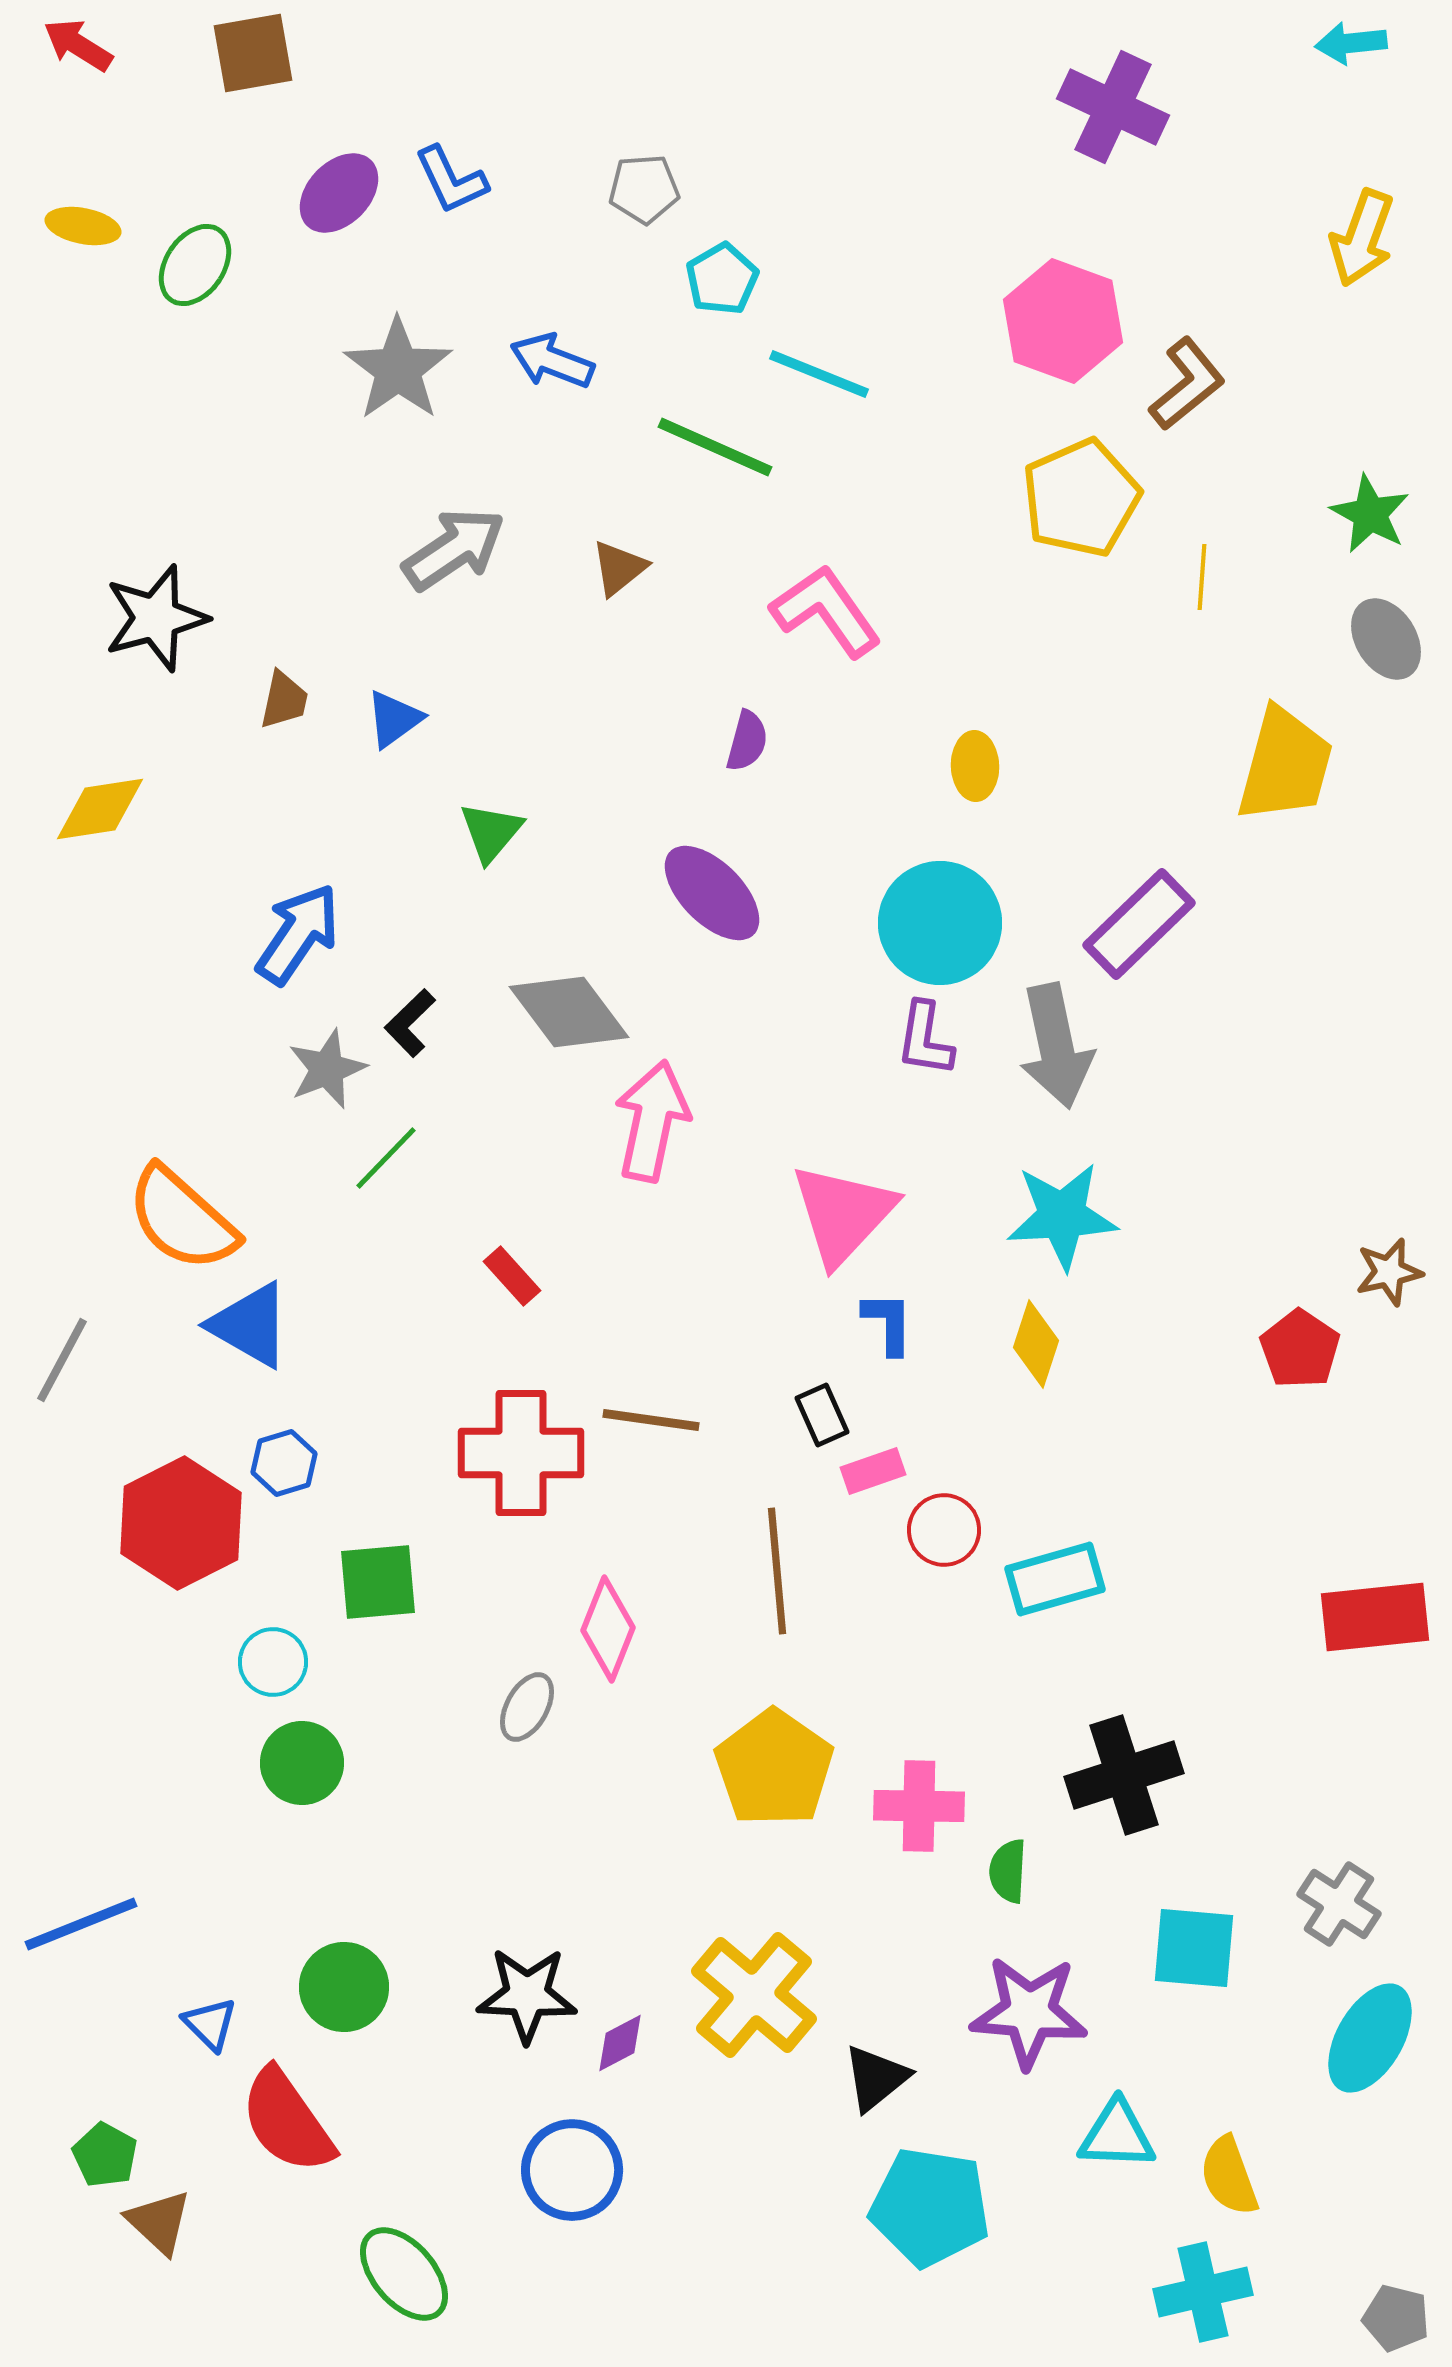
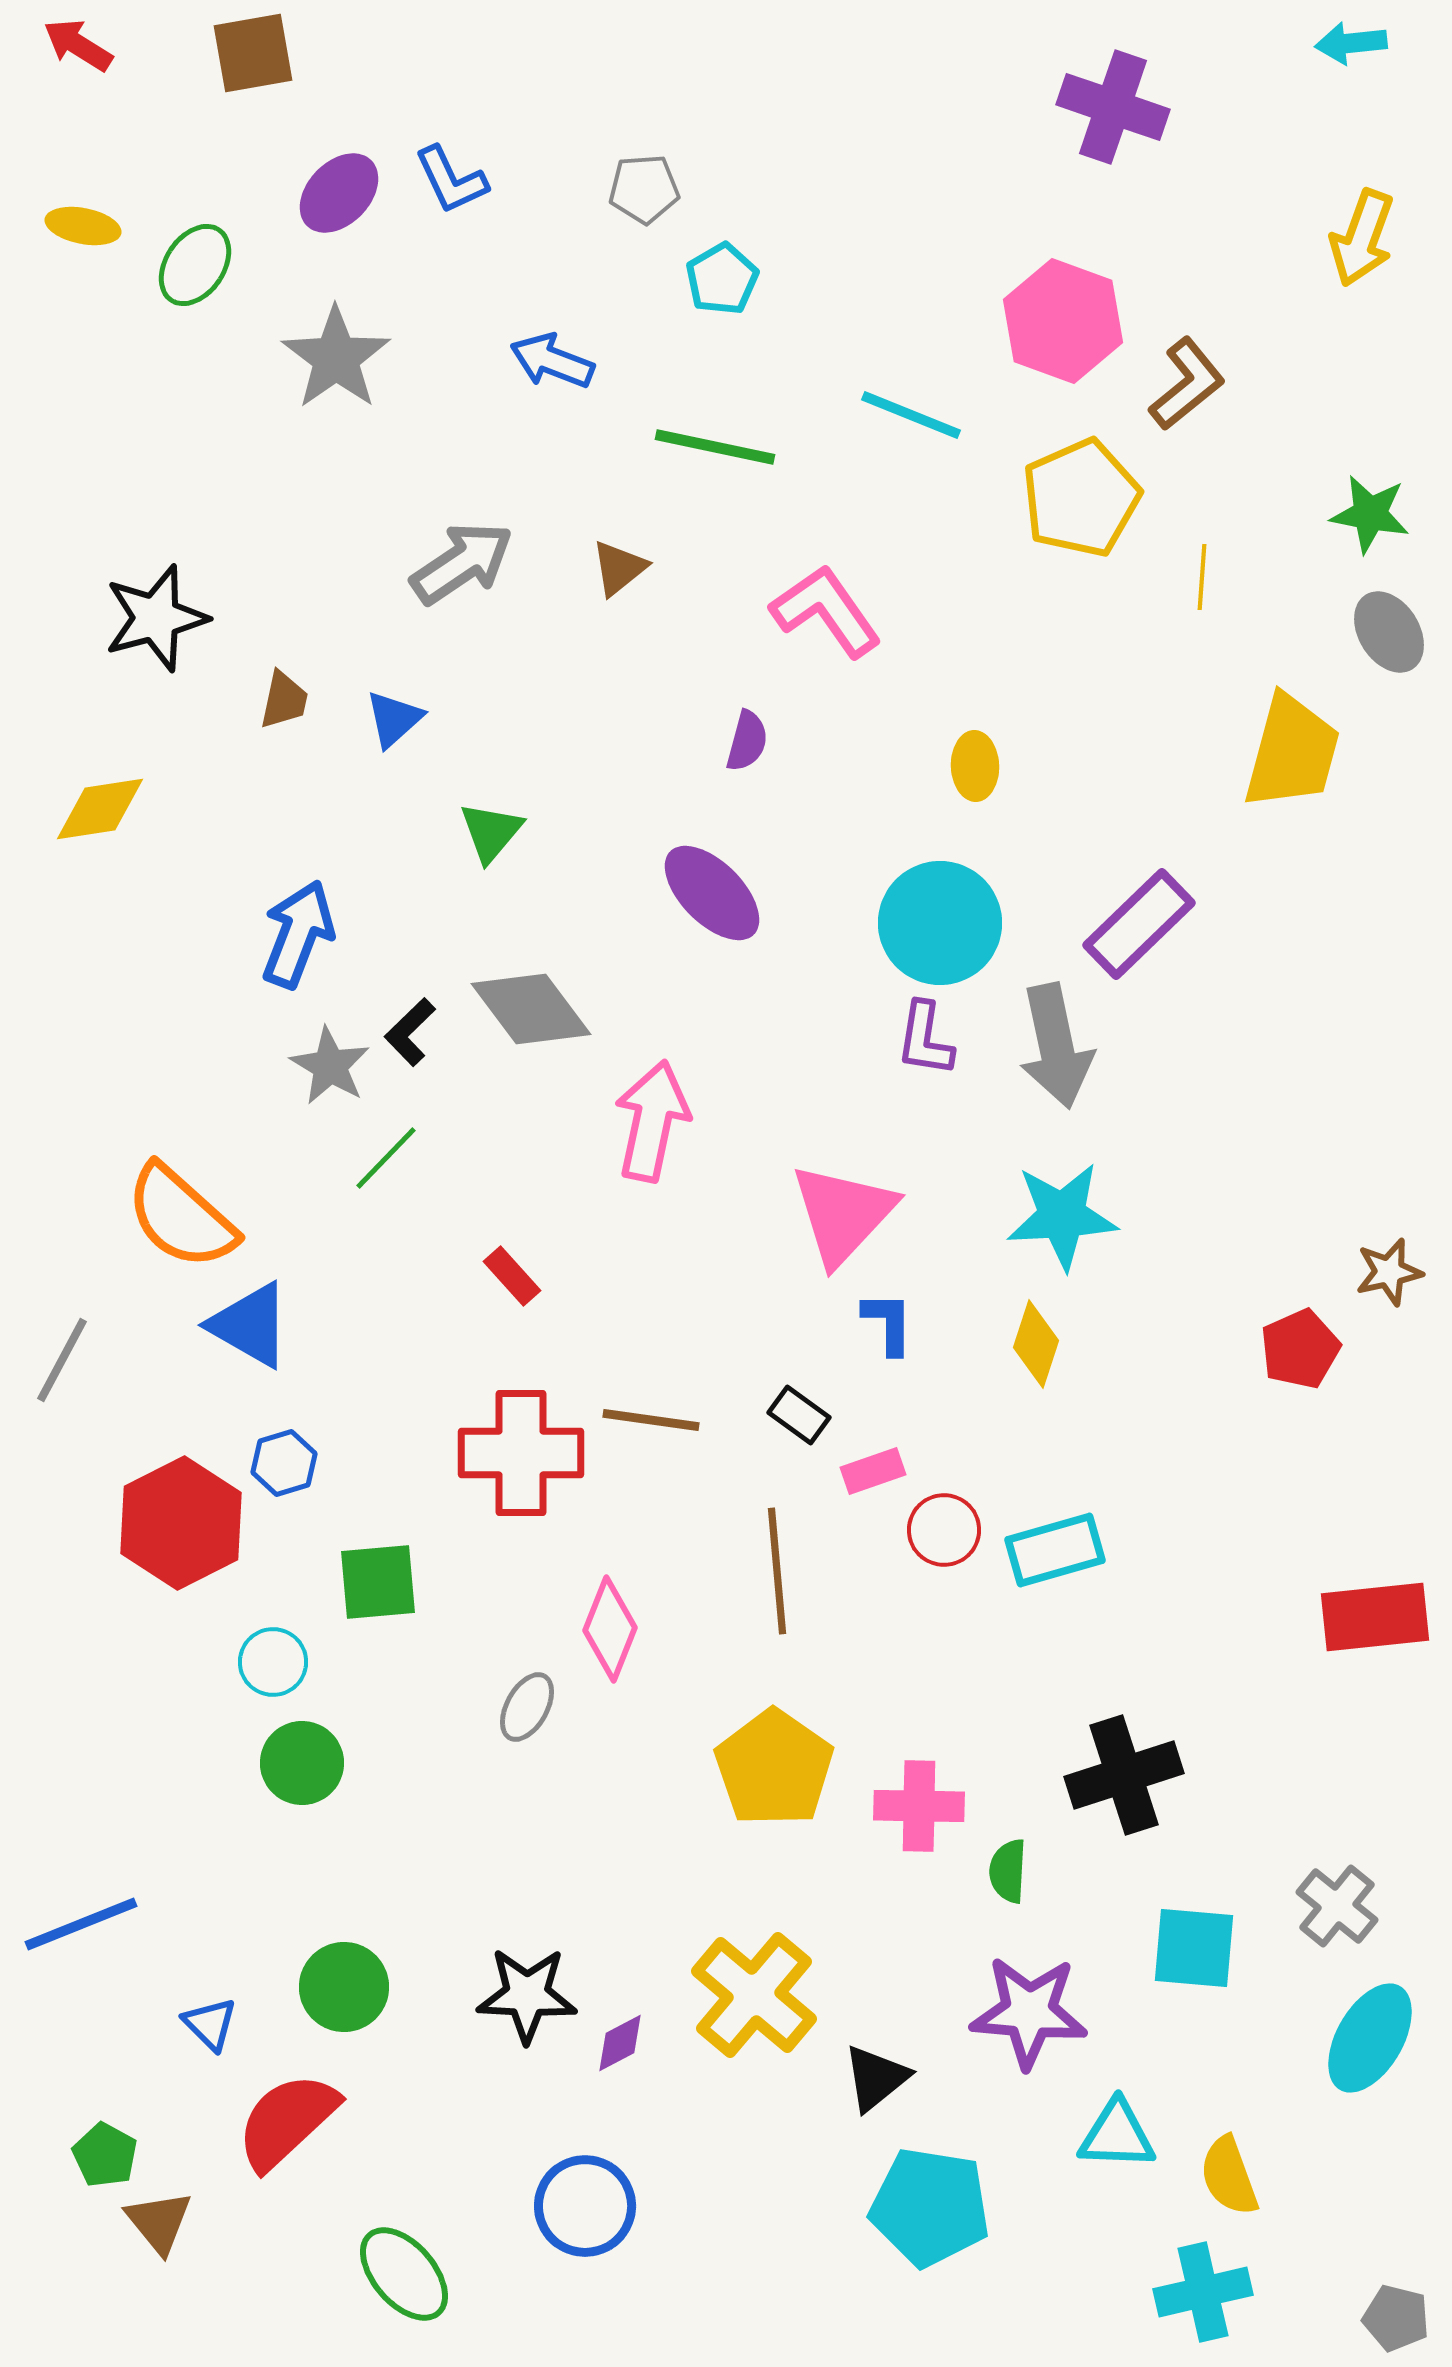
purple cross at (1113, 107): rotated 6 degrees counterclockwise
gray star at (398, 369): moved 62 px left, 11 px up
cyan line at (819, 374): moved 92 px right, 41 px down
green line at (715, 447): rotated 12 degrees counterclockwise
green star at (1370, 514): rotated 18 degrees counterclockwise
gray arrow at (454, 549): moved 8 px right, 14 px down
gray ellipse at (1386, 639): moved 3 px right, 7 px up
blue triangle at (394, 719): rotated 6 degrees counterclockwise
yellow trapezoid at (1285, 765): moved 7 px right, 13 px up
blue arrow at (298, 934): rotated 13 degrees counterclockwise
gray diamond at (569, 1012): moved 38 px left, 3 px up
black L-shape at (410, 1023): moved 9 px down
gray star at (327, 1069): moved 3 px right, 3 px up; rotated 20 degrees counterclockwise
orange semicircle at (182, 1219): moved 1 px left, 2 px up
red pentagon at (1300, 1349): rotated 14 degrees clockwise
black rectangle at (822, 1415): moved 23 px left; rotated 30 degrees counterclockwise
cyan rectangle at (1055, 1579): moved 29 px up
pink diamond at (608, 1629): moved 2 px right
gray cross at (1339, 1904): moved 2 px left, 2 px down; rotated 6 degrees clockwise
red semicircle at (287, 2121): rotated 82 degrees clockwise
blue circle at (572, 2170): moved 13 px right, 36 px down
brown triangle at (159, 2222): rotated 8 degrees clockwise
